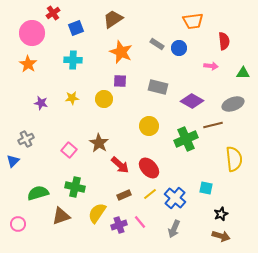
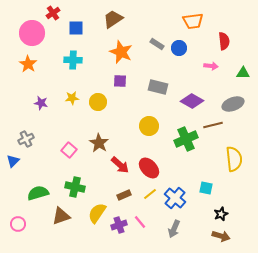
blue square at (76, 28): rotated 21 degrees clockwise
yellow circle at (104, 99): moved 6 px left, 3 px down
